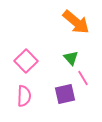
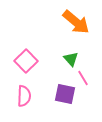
green triangle: moved 1 px down
purple square: rotated 25 degrees clockwise
